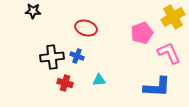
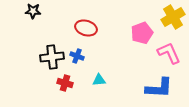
blue L-shape: moved 2 px right, 1 px down
